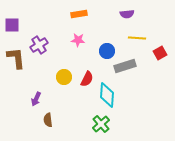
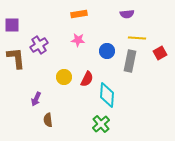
gray rectangle: moved 5 px right, 5 px up; rotated 60 degrees counterclockwise
